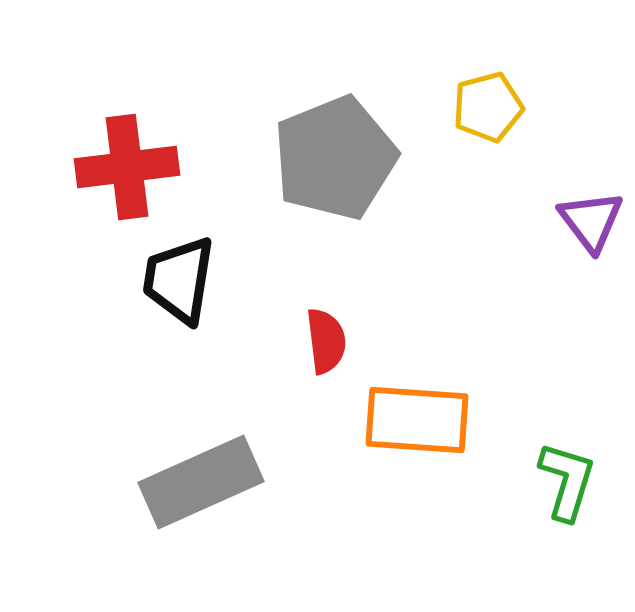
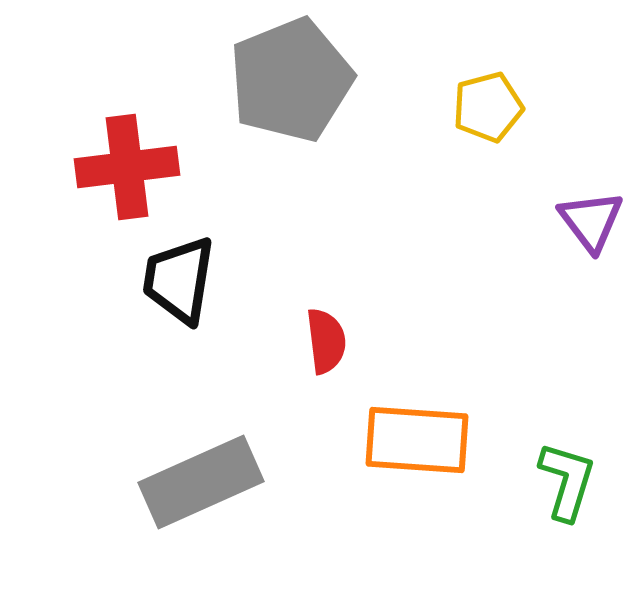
gray pentagon: moved 44 px left, 78 px up
orange rectangle: moved 20 px down
